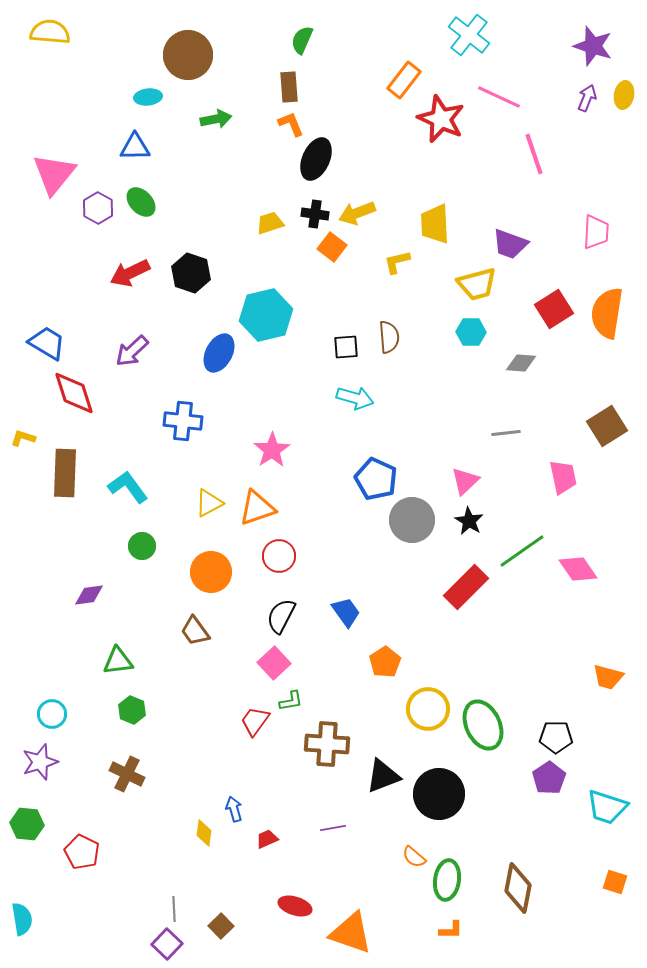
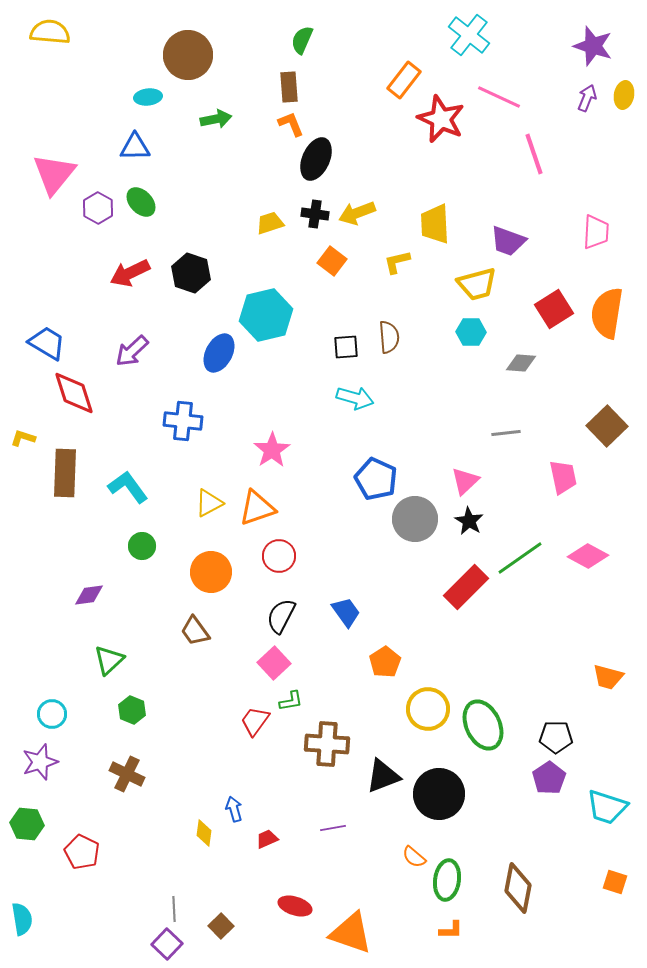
purple trapezoid at (510, 244): moved 2 px left, 3 px up
orange square at (332, 247): moved 14 px down
brown square at (607, 426): rotated 12 degrees counterclockwise
gray circle at (412, 520): moved 3 px right, 1 px up
green line at (522, 551): moved 2 px left, 7 px down
pink diamond at (578, 569): moved 10 px right, 13 px up; rotated 27 degrees counterclockwise
green triangle at (118, 661): moved 9 px left, 1 px up; rotated 36 degrees counterclockwise
